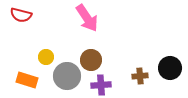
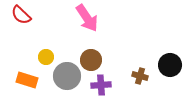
red semicircle: rotated 30 degrees clockwise
black circle: moved 3 px up
brown cross: rotated 21 degrees clockwise
